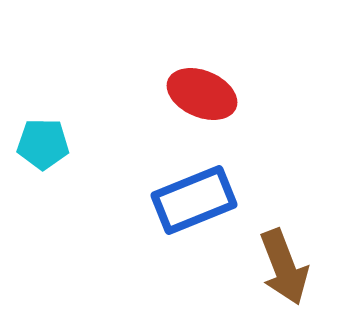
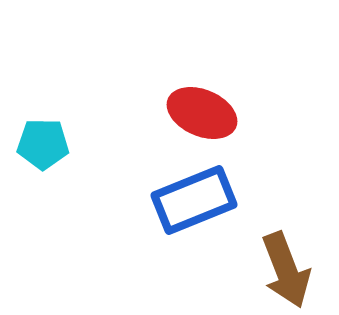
red ellipse: moved 19 px down
brown arrow: moved 2 px right, 3 px down
